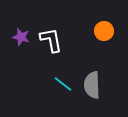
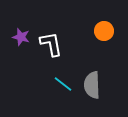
white L-shape: moved 4 px down
